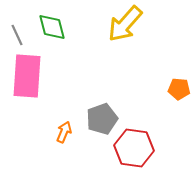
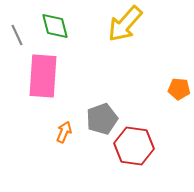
green diamond: moved 3 px right, 1 px up
pink rectangle: moved 16 px right
red hexagon: moved 2 px up
